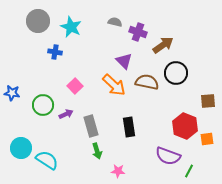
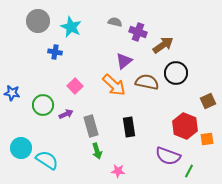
purple triangle: rotated 36 degrees clockwise
brown square: rotated 21 degrees counterclockwise
